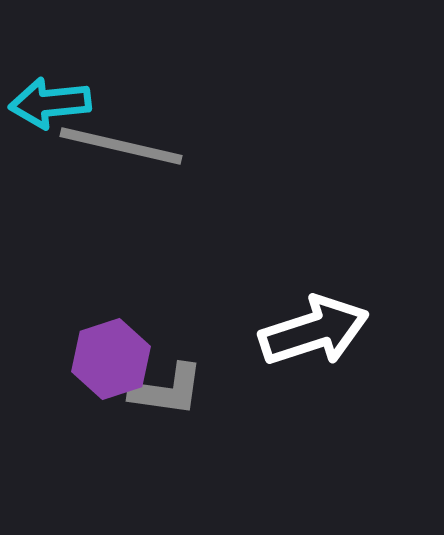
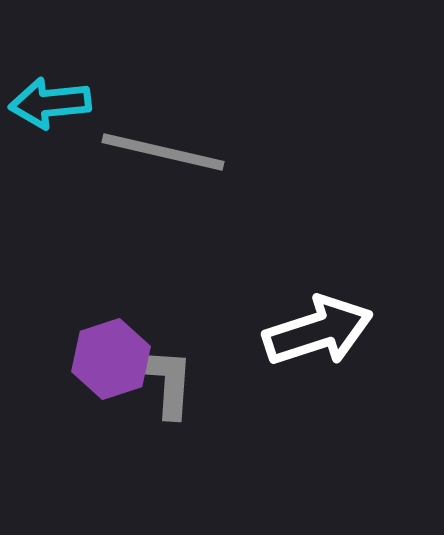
gray line: moved 42 px right, 6 px down
white arrow: moved 4 px right
gray L-shape: moved 8 px up; rotated 94 degrees counterclockwise
